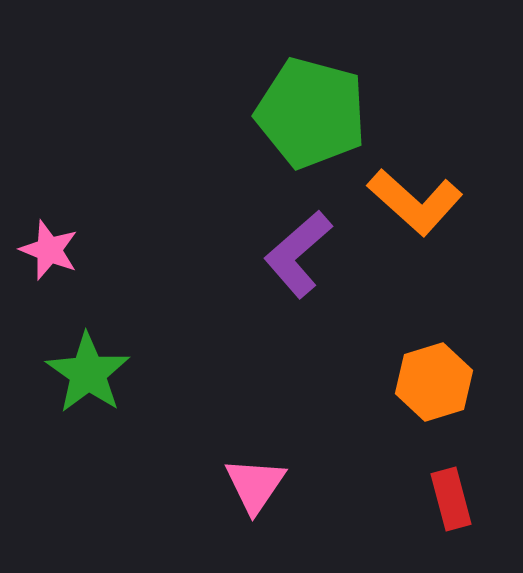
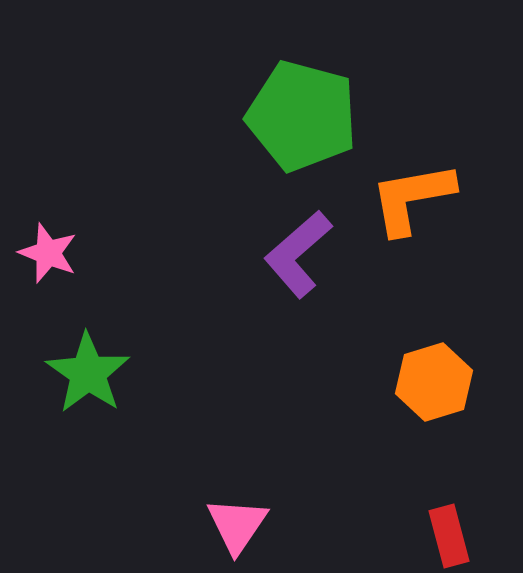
green pentagon: moved 9 px left, 3 px down
orange L-shape: moved 3 px left, 4 px up; rotated 128 degrees clockwise
pink star: moved 1 px left, 3 px down
pink triangle: moved 18 px left, 40 px down
red rectangle: moved 2 px left, 37 px down
